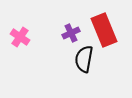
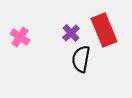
purple cross: rotated 18 degrees counterclockwise
black semicircle: moved 3 px left
